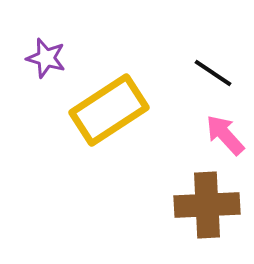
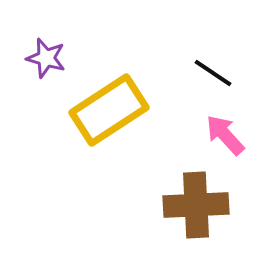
brown cross: moved 11 px left
